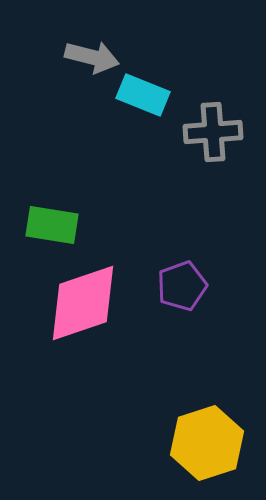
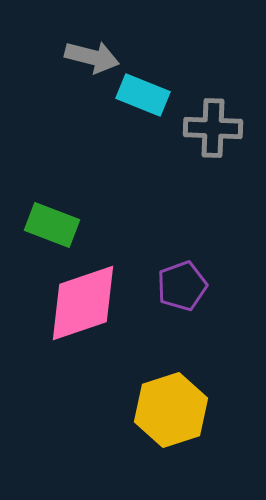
gray cross: moved 4 px up; rotated 6 degrees clockwise
green rectangle: rotated 12 degrees clockwise
yellow hexagon: moved 36 px left, 33 px up
